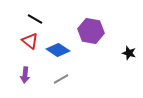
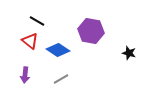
black line: moved 2 px right, 2 px down
